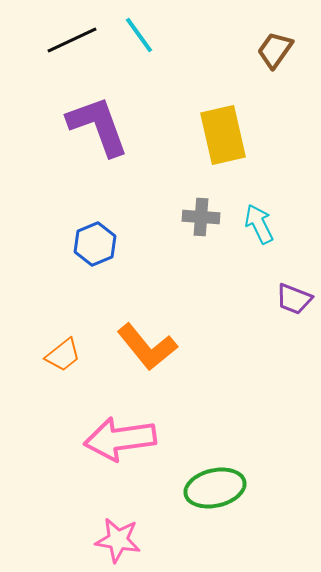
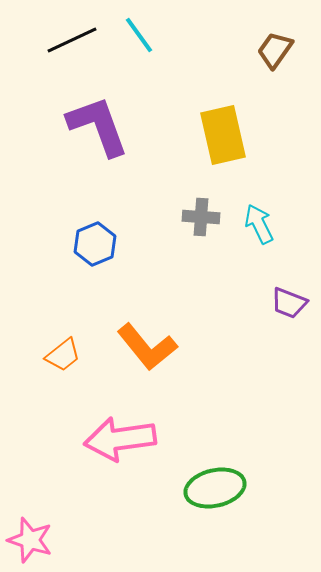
purple trapezoid: moved 5 px left, 4 px down
pink star: moved 88 px left; rotated 9 degrees clockwise
